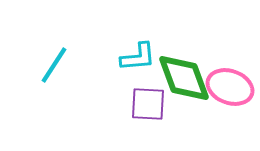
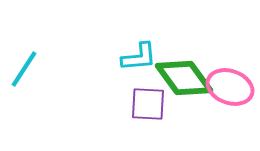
cyan L-shape: moved 1 px right
cyan line: moved 30 px left, 4 px down
green diamond: rotated 16 degrees counterclockwise
